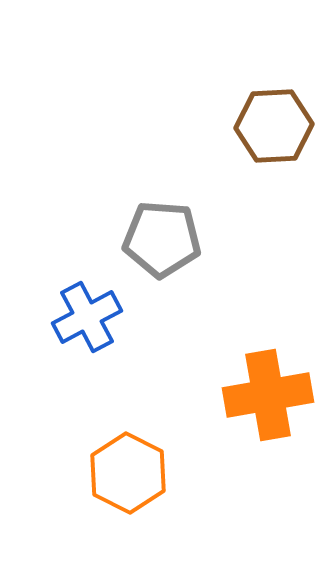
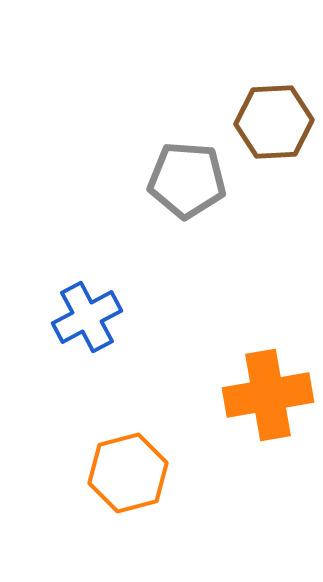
brown hexagon: moved 4 px up
gray pentagon: moved 25 px right, 59 px up
orange hexagon: rotated 18 degrees clockwise
